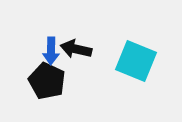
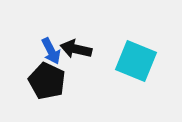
blue arrow: rotated 28 degrees counterclockwise
